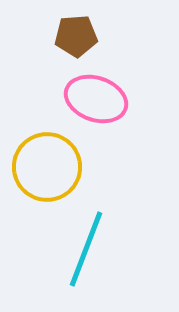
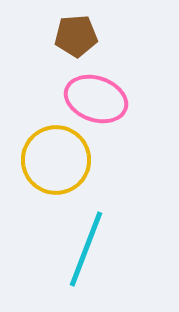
yellow circle: moved 9 px right, 7 px up
